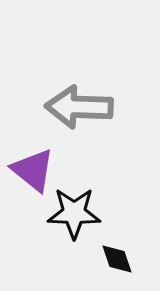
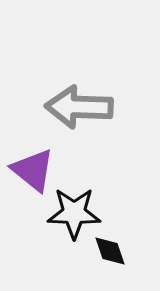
black diamond: moved 7 px left, 8 px up
